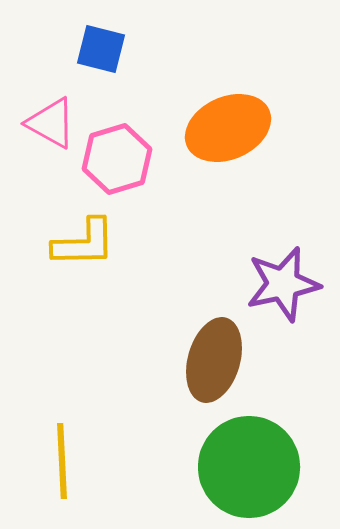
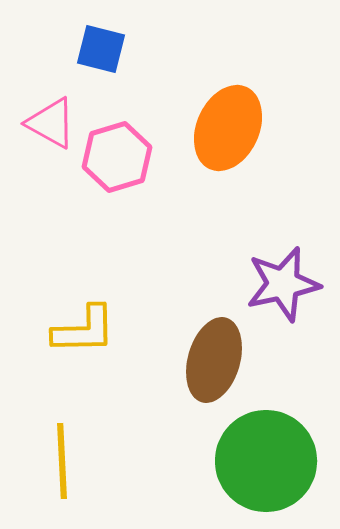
orange ellipse: rotated 42 degrees counterclockwise
pink hexagon: moved 2 px up
yellow L-shape: moved 87 px down
green circle: moved 17 px right, 6 px up
